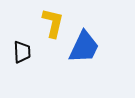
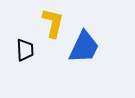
black trapezoid: moved 3 px right, 2 px up
